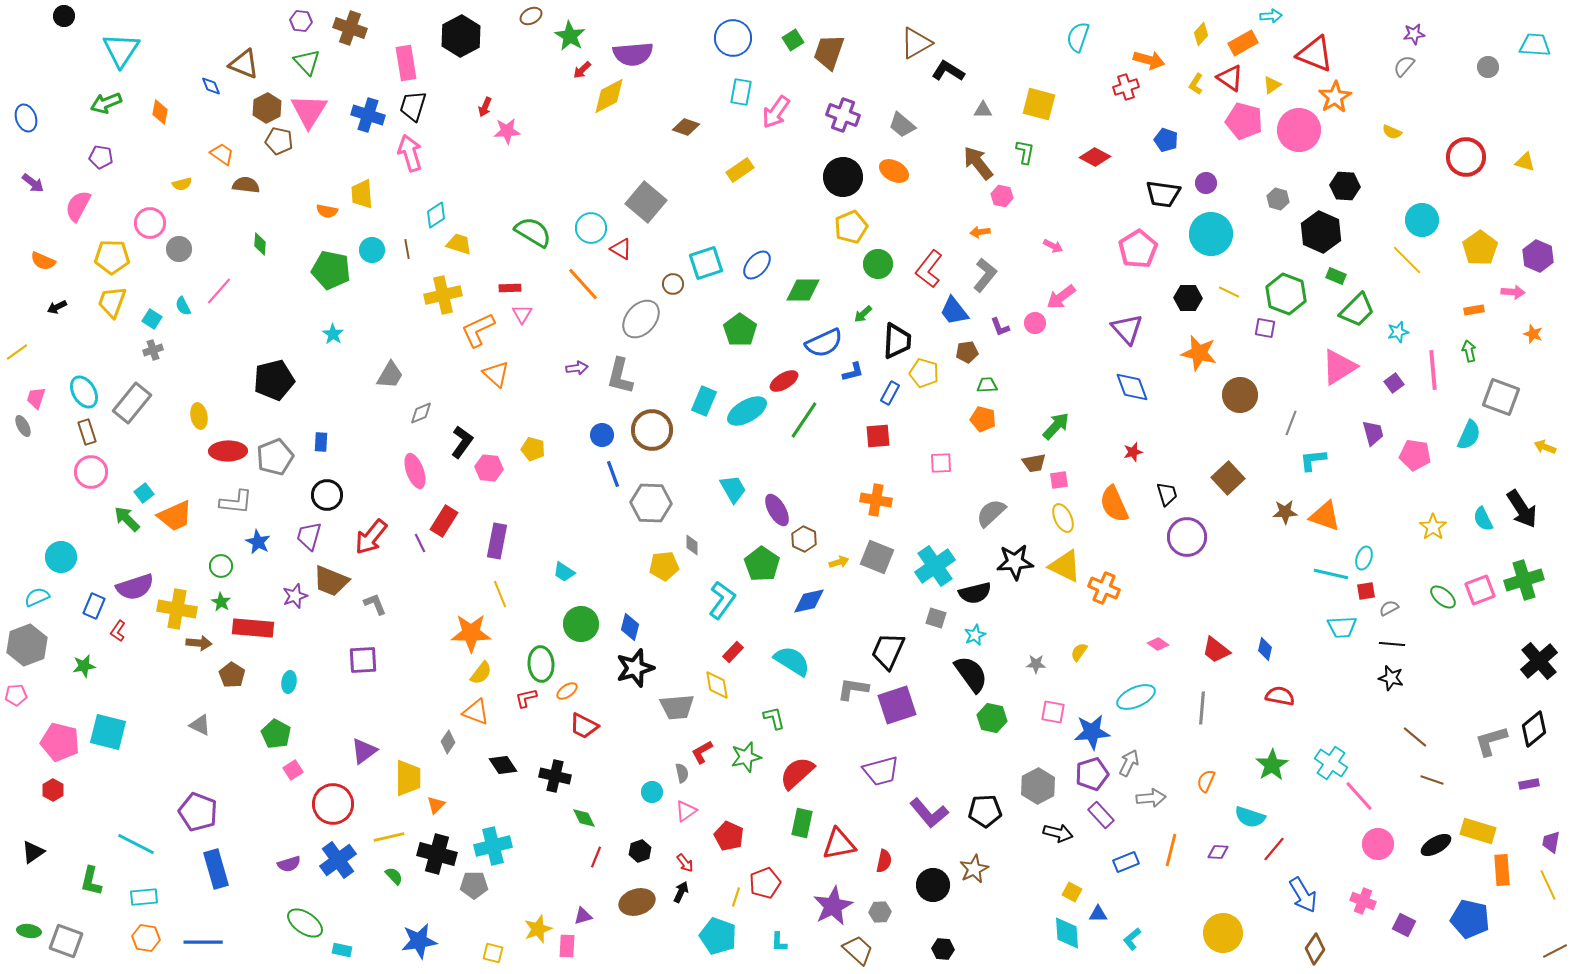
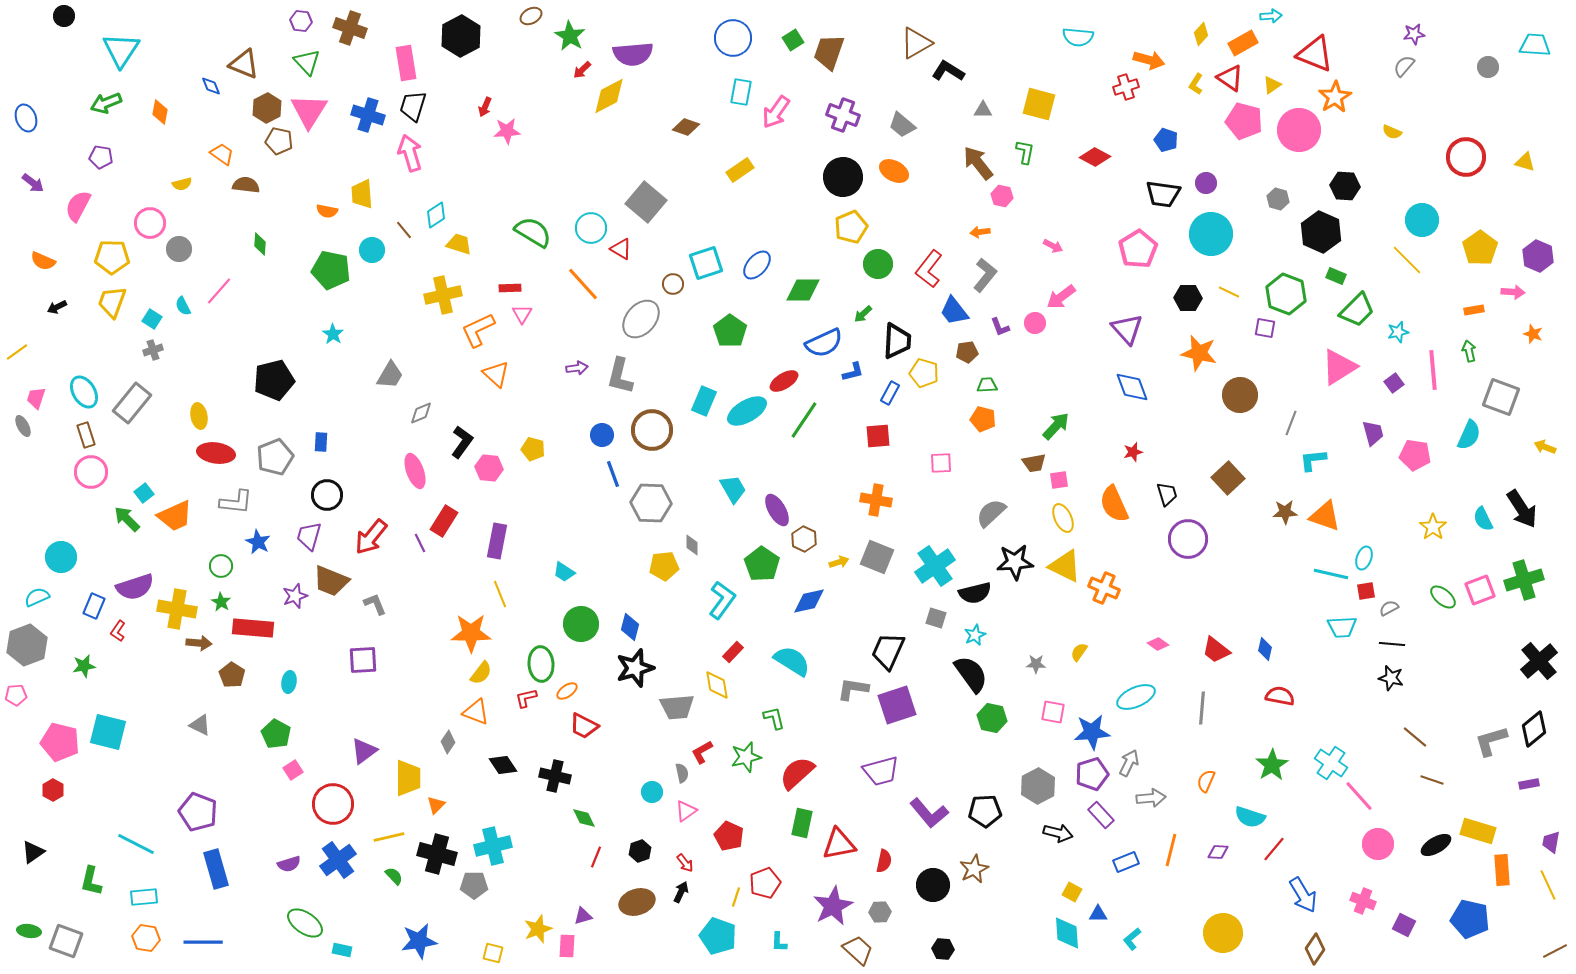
cyan semicircle at (1078, 37): rotated 104 degrees counterclockwise
brown line at (407, 249): moved 3 px left, 19 px up; rotated 30 degrees counterclockwise
green pentagon at (740, 330): moved 10 px left, 1 px down
brown rectangle at (87, 432): moved 1 px left, 3 px down
red ellipse at (228, 451): moved 12 px left, 2 px down; rotated 9 degrees clockwise
purple circle at (1187, 537): moved 1 px right, 2 px down
